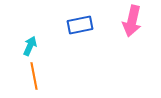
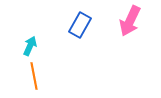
pink arrow: moved 2 px left; rotated 12 degrees clockwise
blue rectangle: rotated 50 degrees counterclockwise
